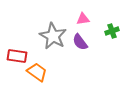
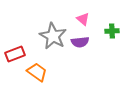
pink triangle: rotated 48 degrees clockwise
green cross: rotated 16 degrees clockwise
purple semicircle: rotated 60 degrees counterclockwise
red rectangle: moved 2 px left, 2 px up; rotated 30 degrees counterclockwise
